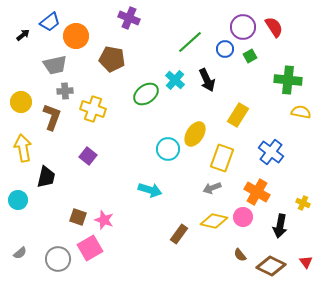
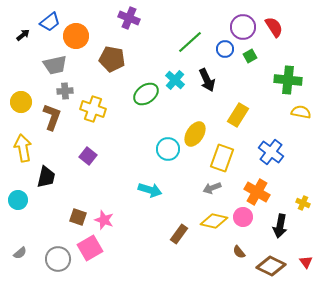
brown semicircle at (240, 255): moved 1 px left, 3 px up
